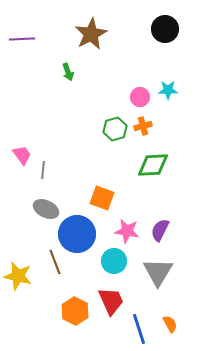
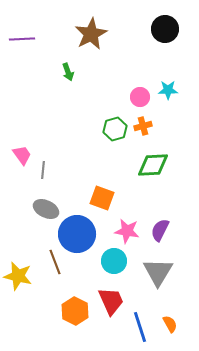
blue line: moved 1 px right, 2 px up
